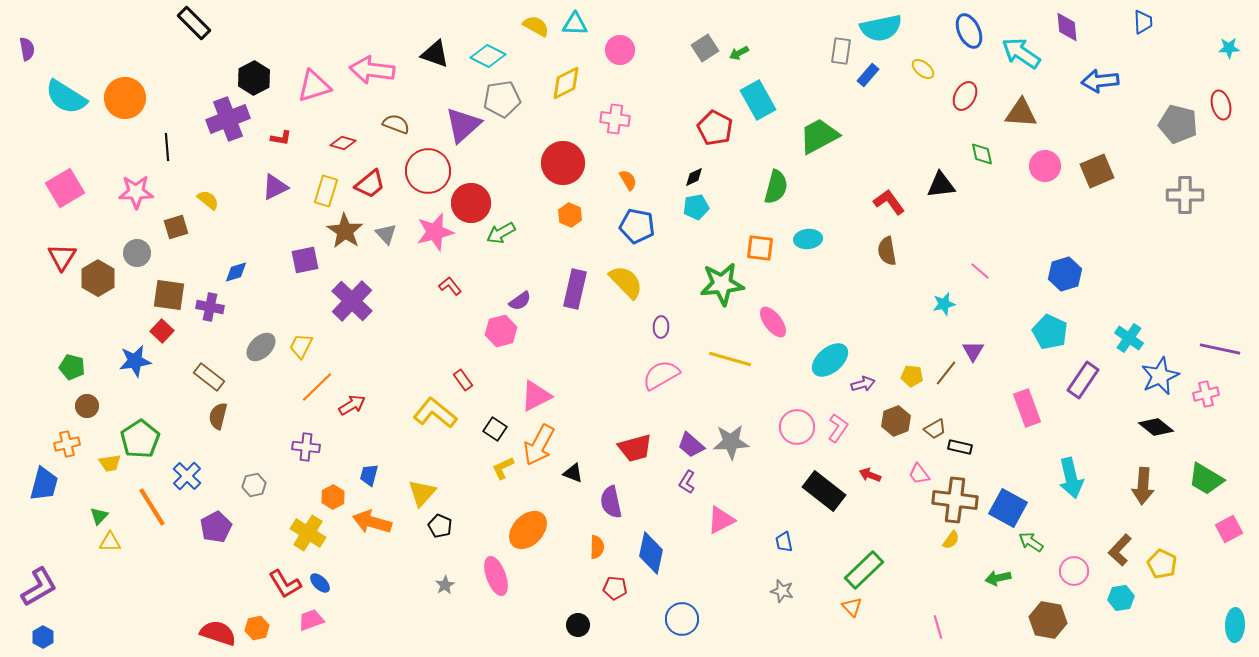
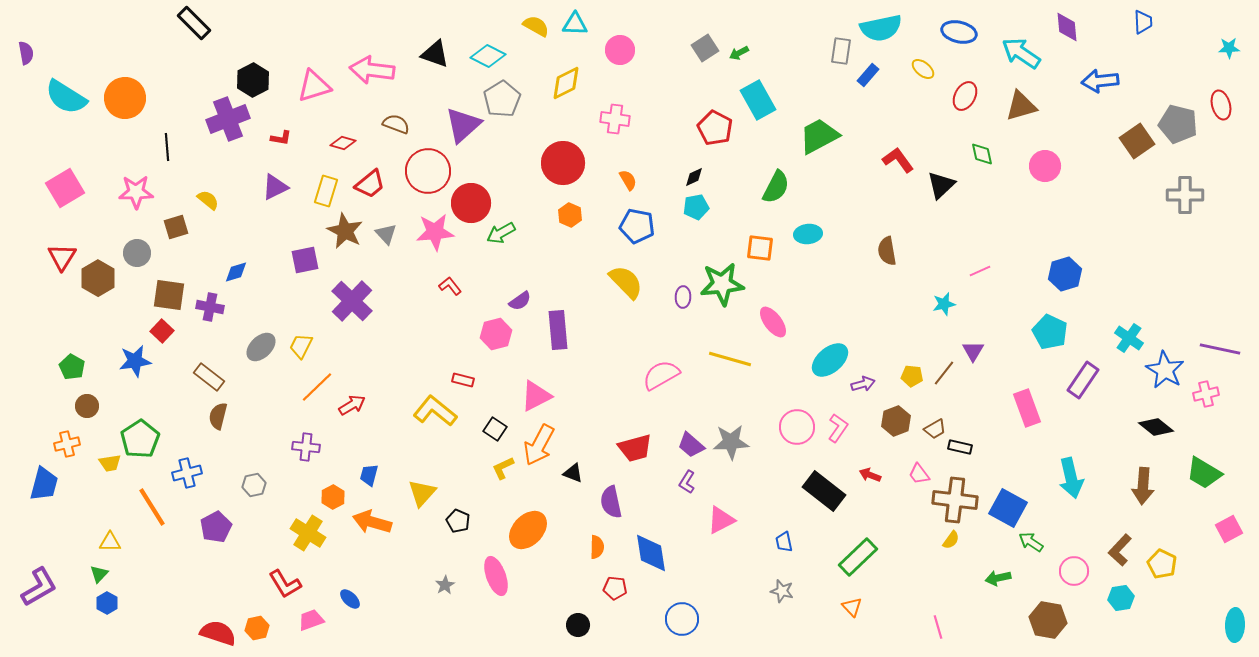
blue ellipse at (969, 31): moved 10 px left, 1 px down; rotated 52 degrees counterclockwise
purple semicircle at (27, 49): moved 1 px left, 4 px down
black hexagon at (254, 78): moved 1 px left, 2 px down
gray pentagon at (502, 99): rotated 24 degrees counterclockwise
brown triangle at (1021, 113): moved 7 px up; rotated 20 degrees counterclockwise
brown square at (1097, 171): moved 40 px right, 30 px up; rotated 12 degrees counterclockwise
black triangle at (941, 185): rotated 36 degrees counterclockwise
green semicircle at (776, 187): rotated 12 degrees clockwise
red L-shape at (889, 202): moved 9 px right, 42 px up
brown star at (345, 231): rotated 6 degrees counterclockwise
pink star at (435, 232): rotated 9 degrees clockwise
cyan ellipse at (808, 239): moved 5 px up
pink line at (980, 271): rotated 65 degrees counterclockwise
purple rectangle at (575, 289): moved 17 px left, 41 px down; rotated 18 degrees counterclockwise
purple ellipse at (661, 327): moved 22 px right, 30 px up
pink hexagon at (501, 331): moved 5 px left, 3 px down
green pentagon at (72, 367): rotated 15 degrees clockwise
brown line at (946, 373): moved 2 px left
blue star at (1160, 376): moved 5 px right, 6 px up; rotated 18 degrees counterclockwise
red rectangle at (463, 380): rotated 40 degrees counterclockwise
yellow L-shape at (435, 413): moved 2 px up
blue cross at (187, 476): moved 3 px up; rotated 32 degrees clockwise
green trapezoid at (1206, 479): moved 2 px left, 6 px up
green triangle at (99, 516): moved 58 px down
black pentagon at (440, 526): moved 18 px right, 5 px up
blue diamond at (651, 553): rotated 21 degrees counterclockwise
green rectangle at (864, 570): moved 6 px left, 13 px up
blue ellipse at (320, 583): moved 30 px right, 16 px down
blue hexagon at (43, 637): moved 64 px right, 34 px up
